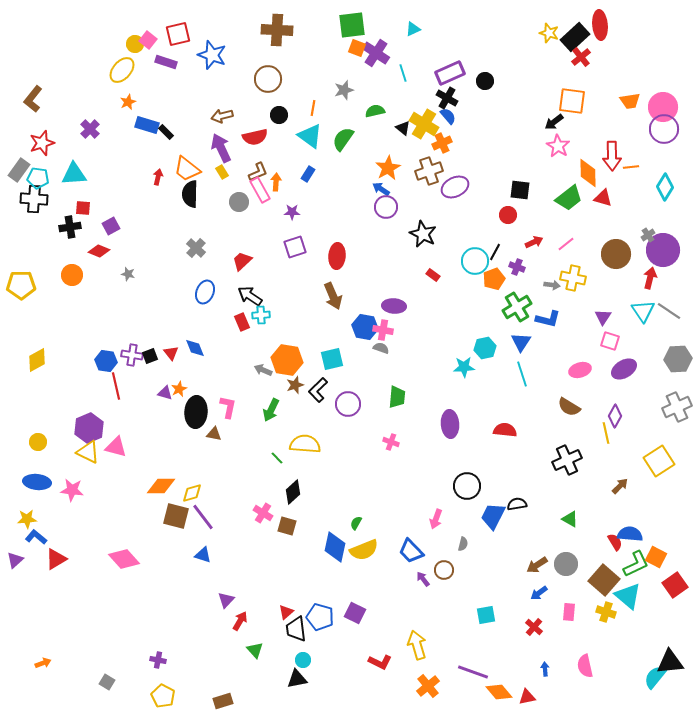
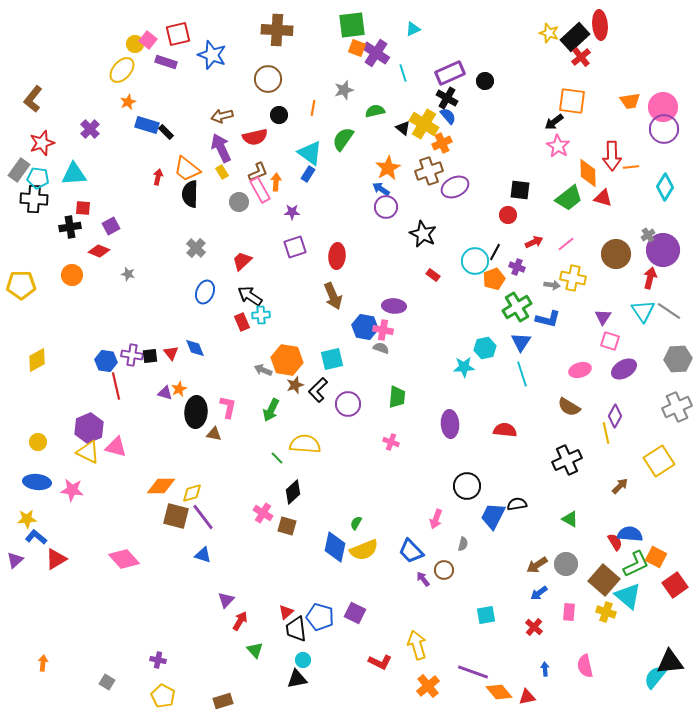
cyan triangle at (310, 136): moved 17 px down
black square at (150, 356): rotated 14 degrees clockwise
orange arrow at (43, 663): rotated 63 degrees counterclockwise
